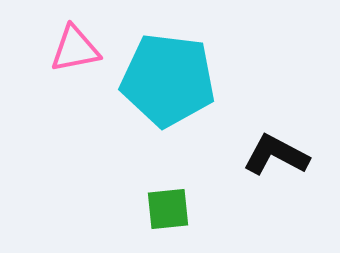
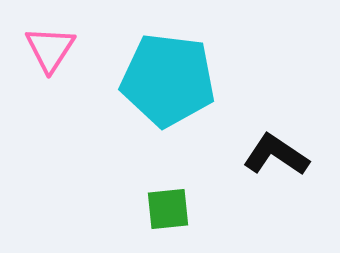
pink triangle: moved 25 px left; rotated 46 degrees counterclockwise
black L-shape: rotated 6 degrees clockwise
